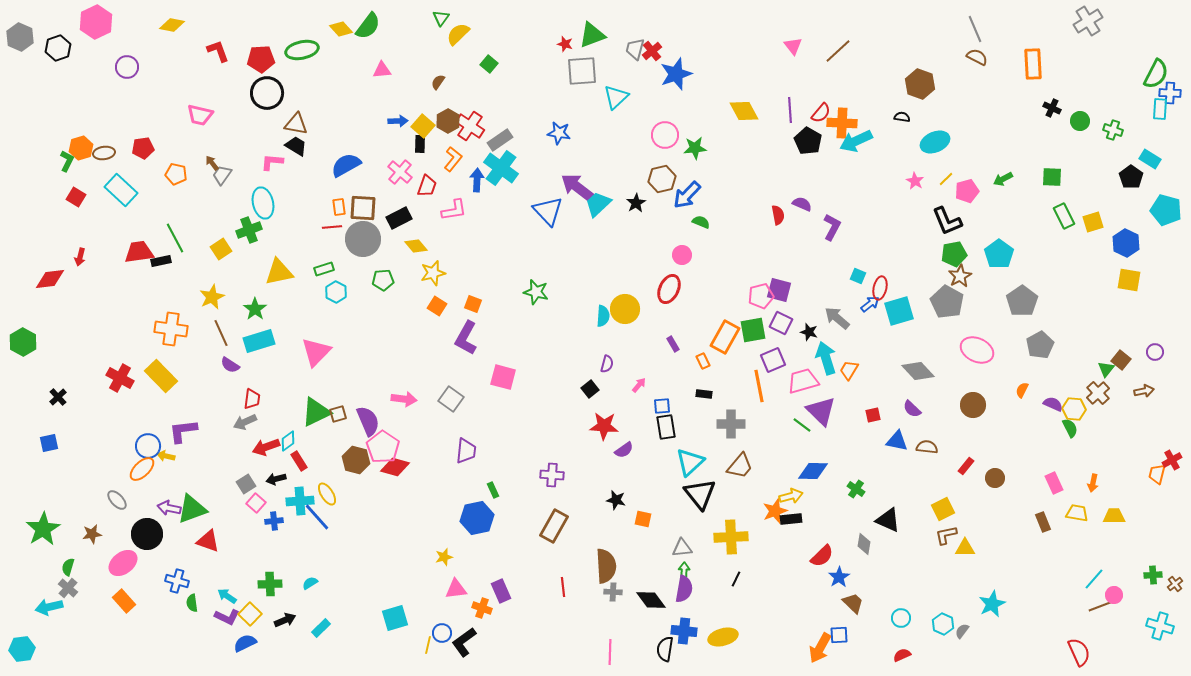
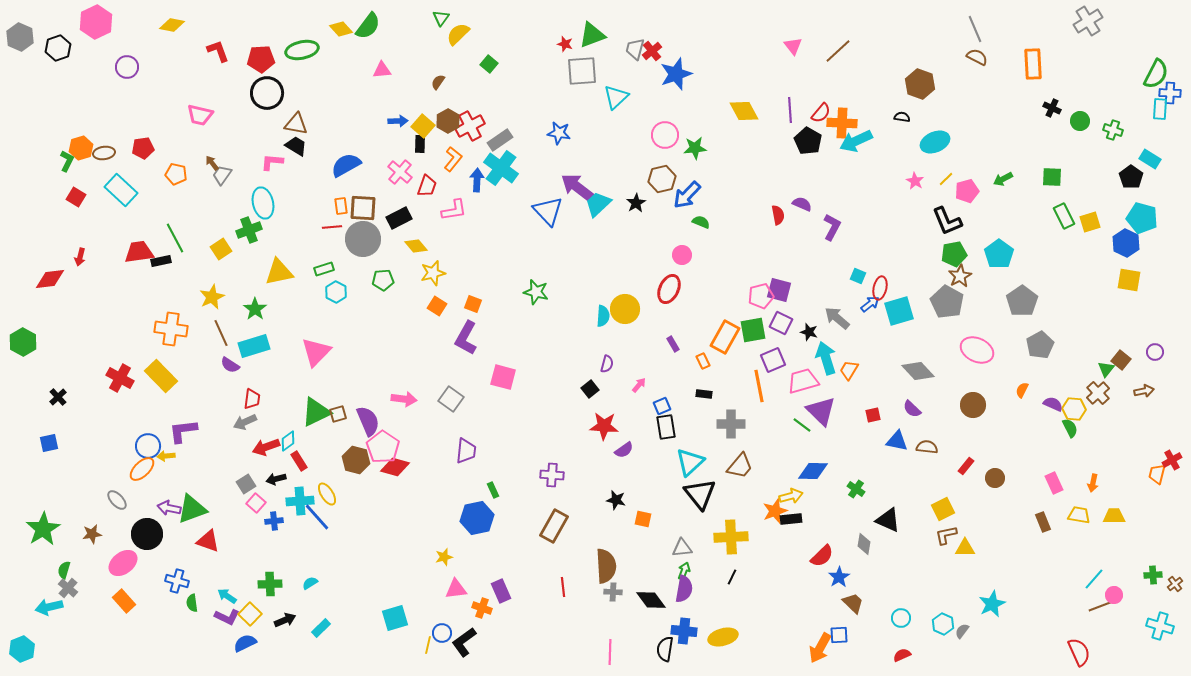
red cross at (470, 126): rotated 28 degrees clockwise
orange rectangle at (339, 207): moved 2 px right, 1 px up
cyan pentagon at (1166, 210): moved 24 px left, 8 px down
yellow square at (1093, 222): moved 3 px left
cyan rectangle at (259, 341): moved 5 px left, 5 px down
blue square at (662, 406): rotated 18 degrees counterclockwise
yellow arrow at (166, 456): rotated 18 degrees counterclockwise
yellow trapezoid at (1077, 513): moved 2 px right, 2 px down
green semicircle at (68, 567): moved 4 px left, 3 px down
green arrow at (684, 571): rotated 18 degrees clockwise
black line at (736, 579): moved 4 px left, 2 px up
cyan hexagon at (22, 649): rotated 15 degrees counterclockwise
